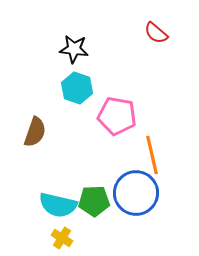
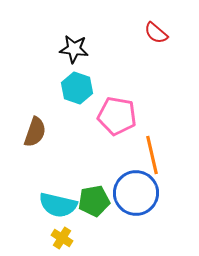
green pentagon: rotated 8 degrees counterclockwise
